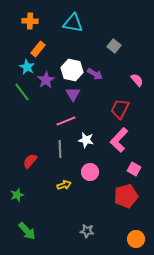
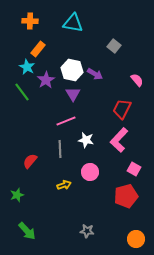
red trapezoid: moved 2 px right
